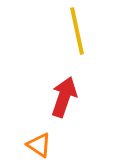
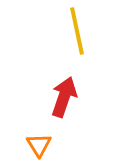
orange triangle: rotated 24 degrees clockwise
